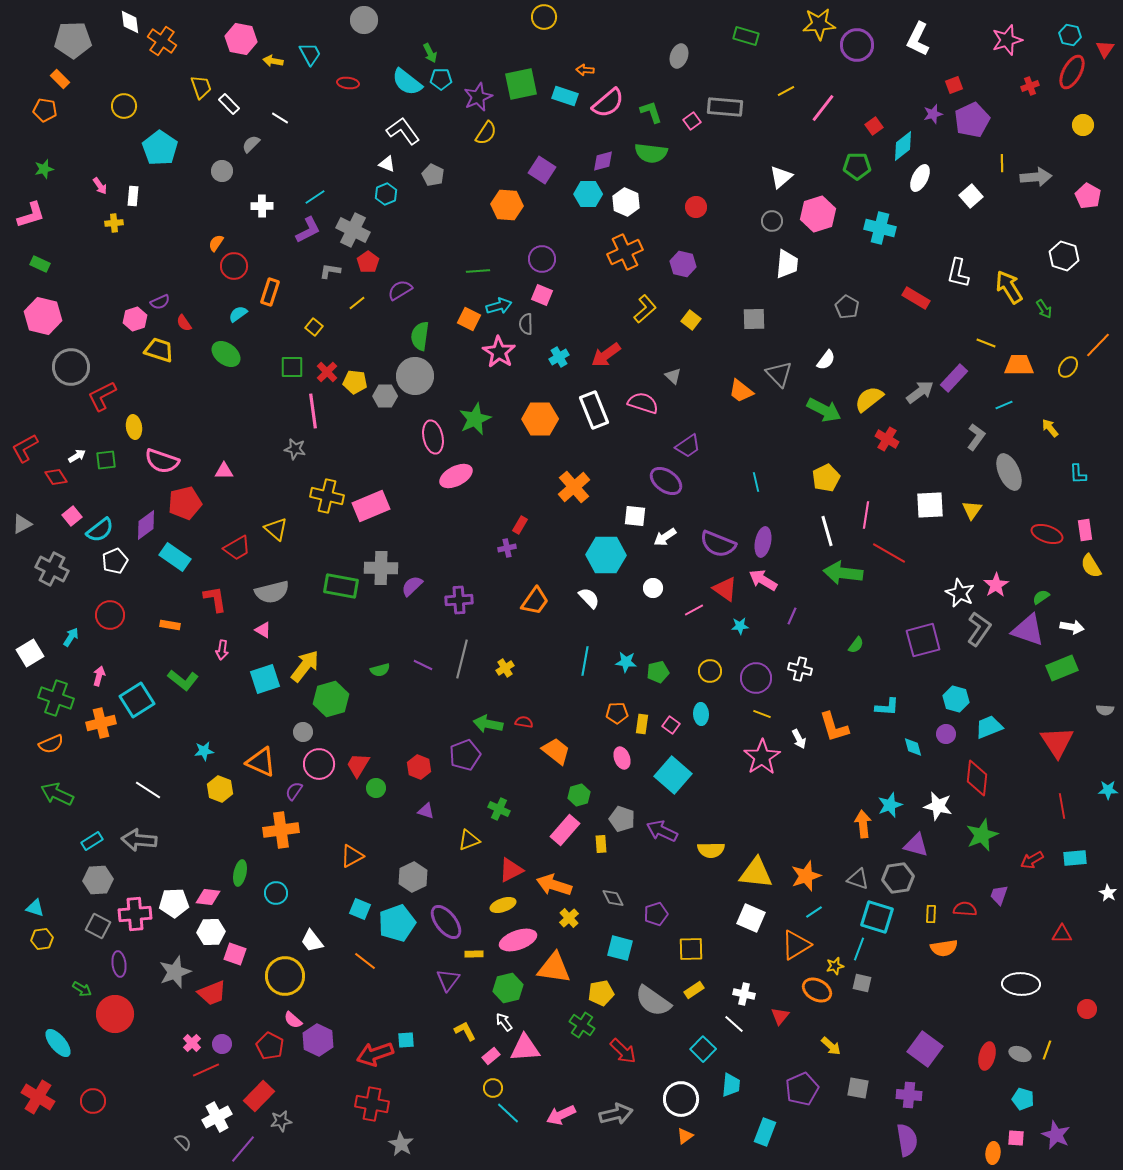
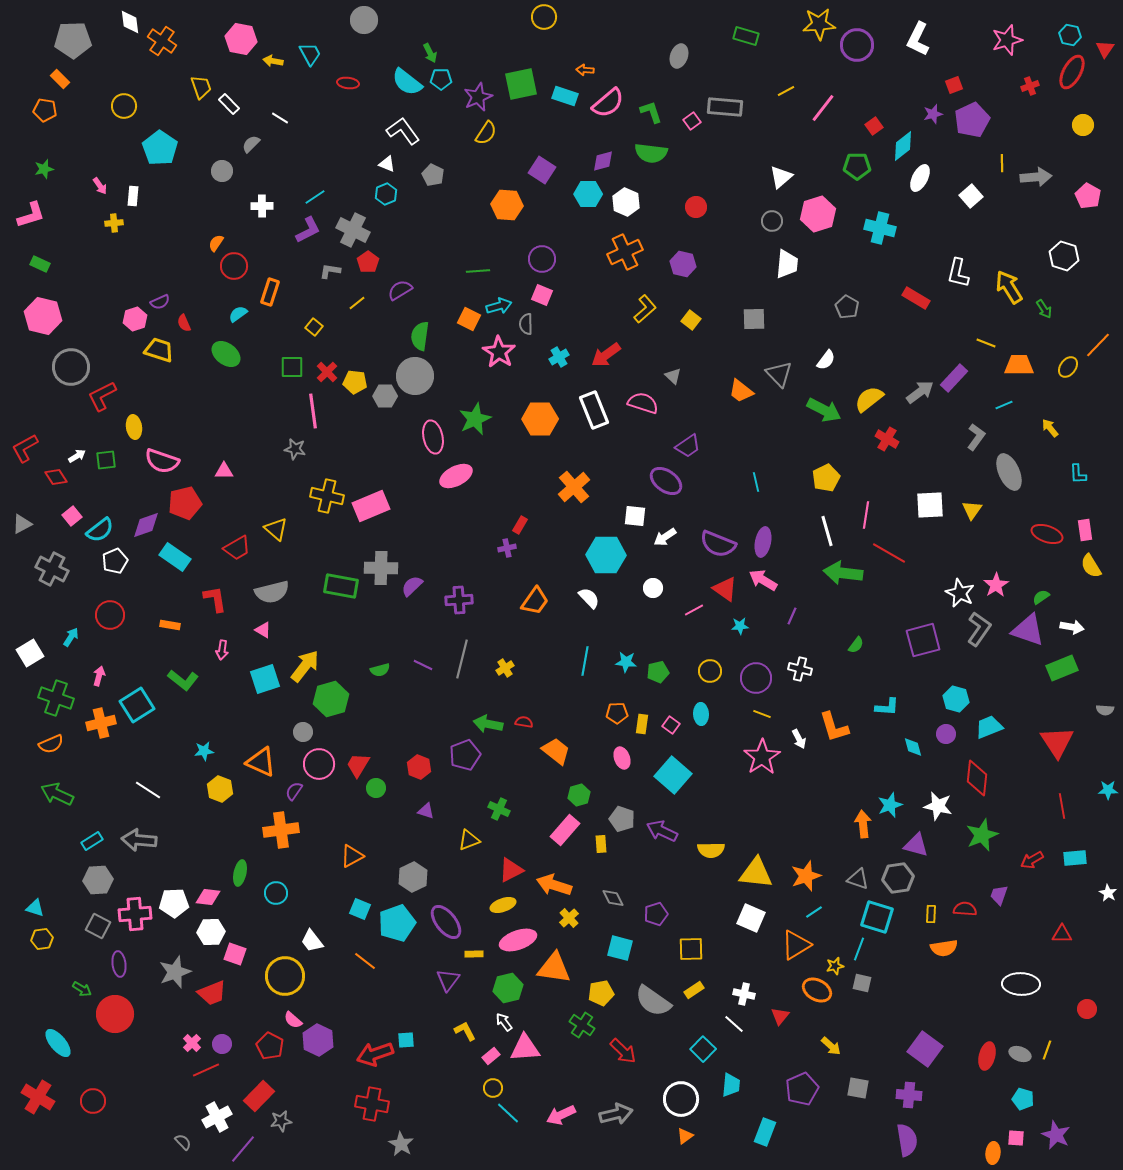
red semicircle at (184, 323): rotated 12 degrees clockwise
purple diamond at (146, 525): rotated 16 degrees clockwise
cyan square at (137, 700): moved 5 px down
